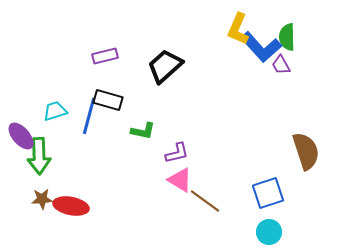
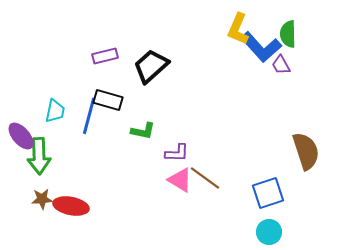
green semicircle: moved 1 px right, 3 px up
black trapezoid: moved 14 px left
cyan trapezoid: rotated 120 degrees clockwise
purple L-shape: rotated 15 degrees clockwise
brown line: moved 23 px up
